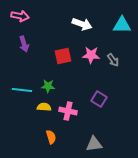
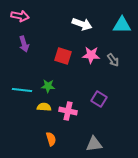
red square: rotated 30 degrees clockwise
orange semicircle: moved 2 px down
